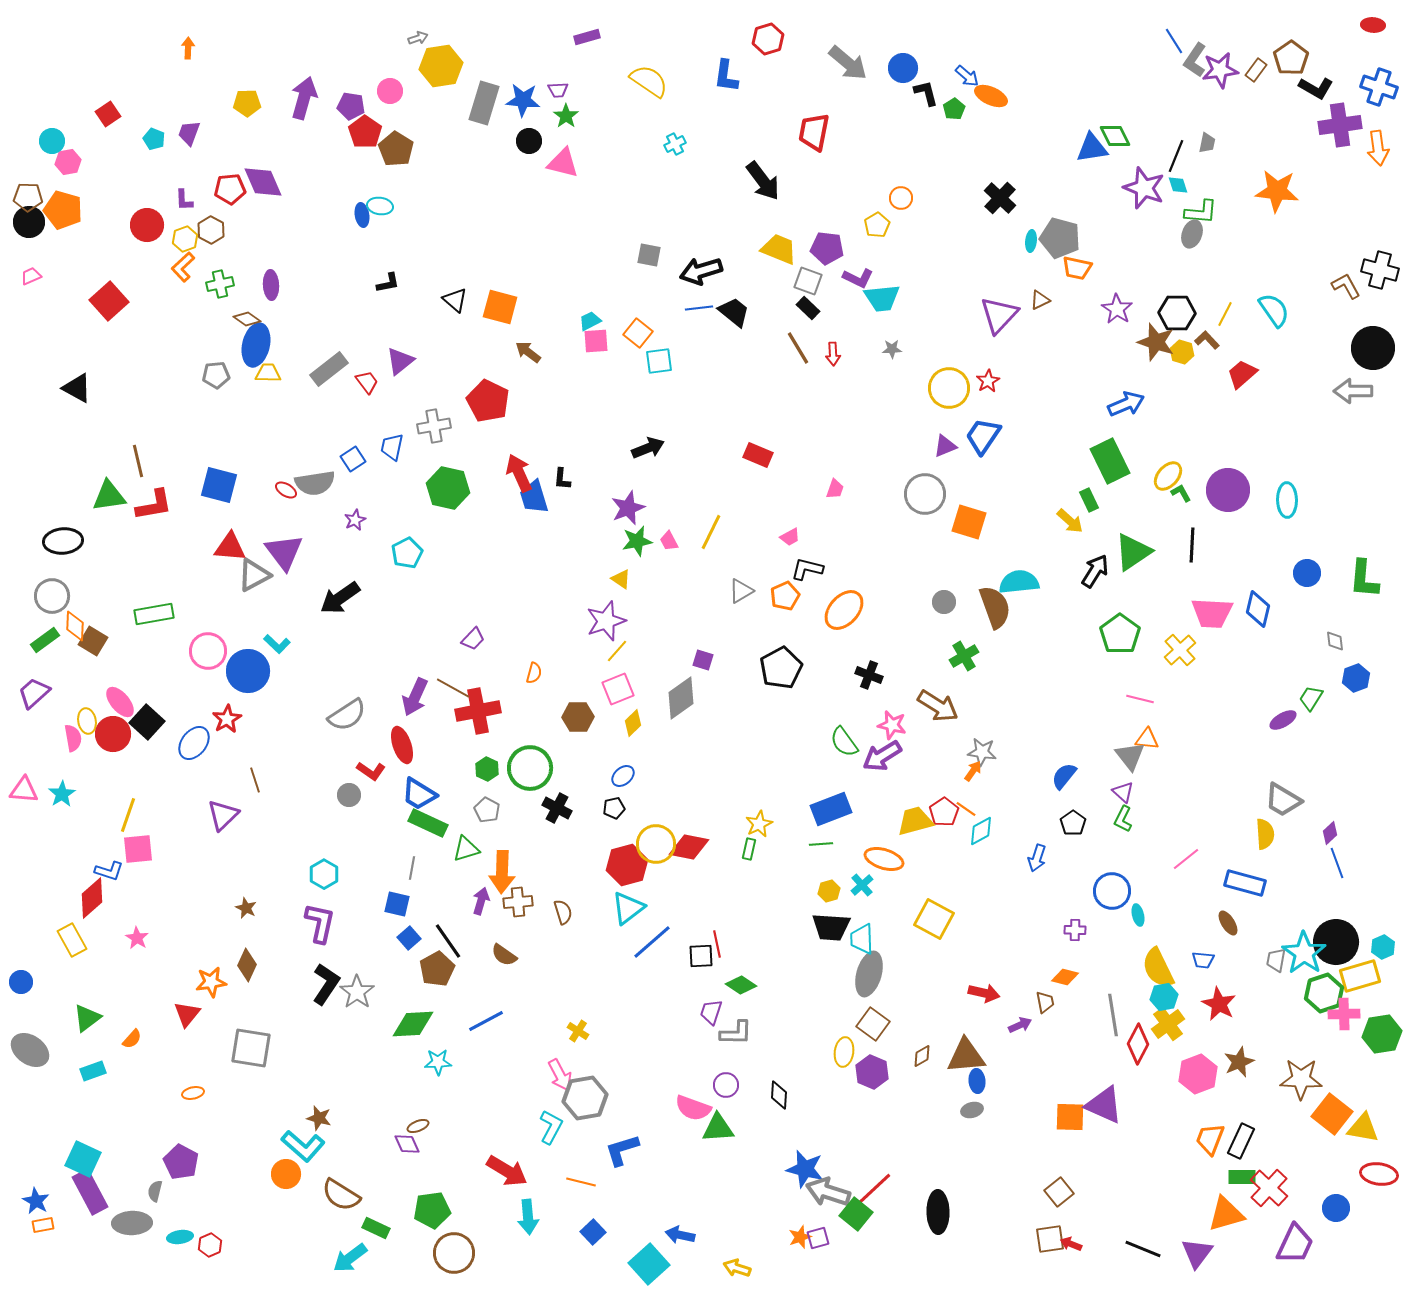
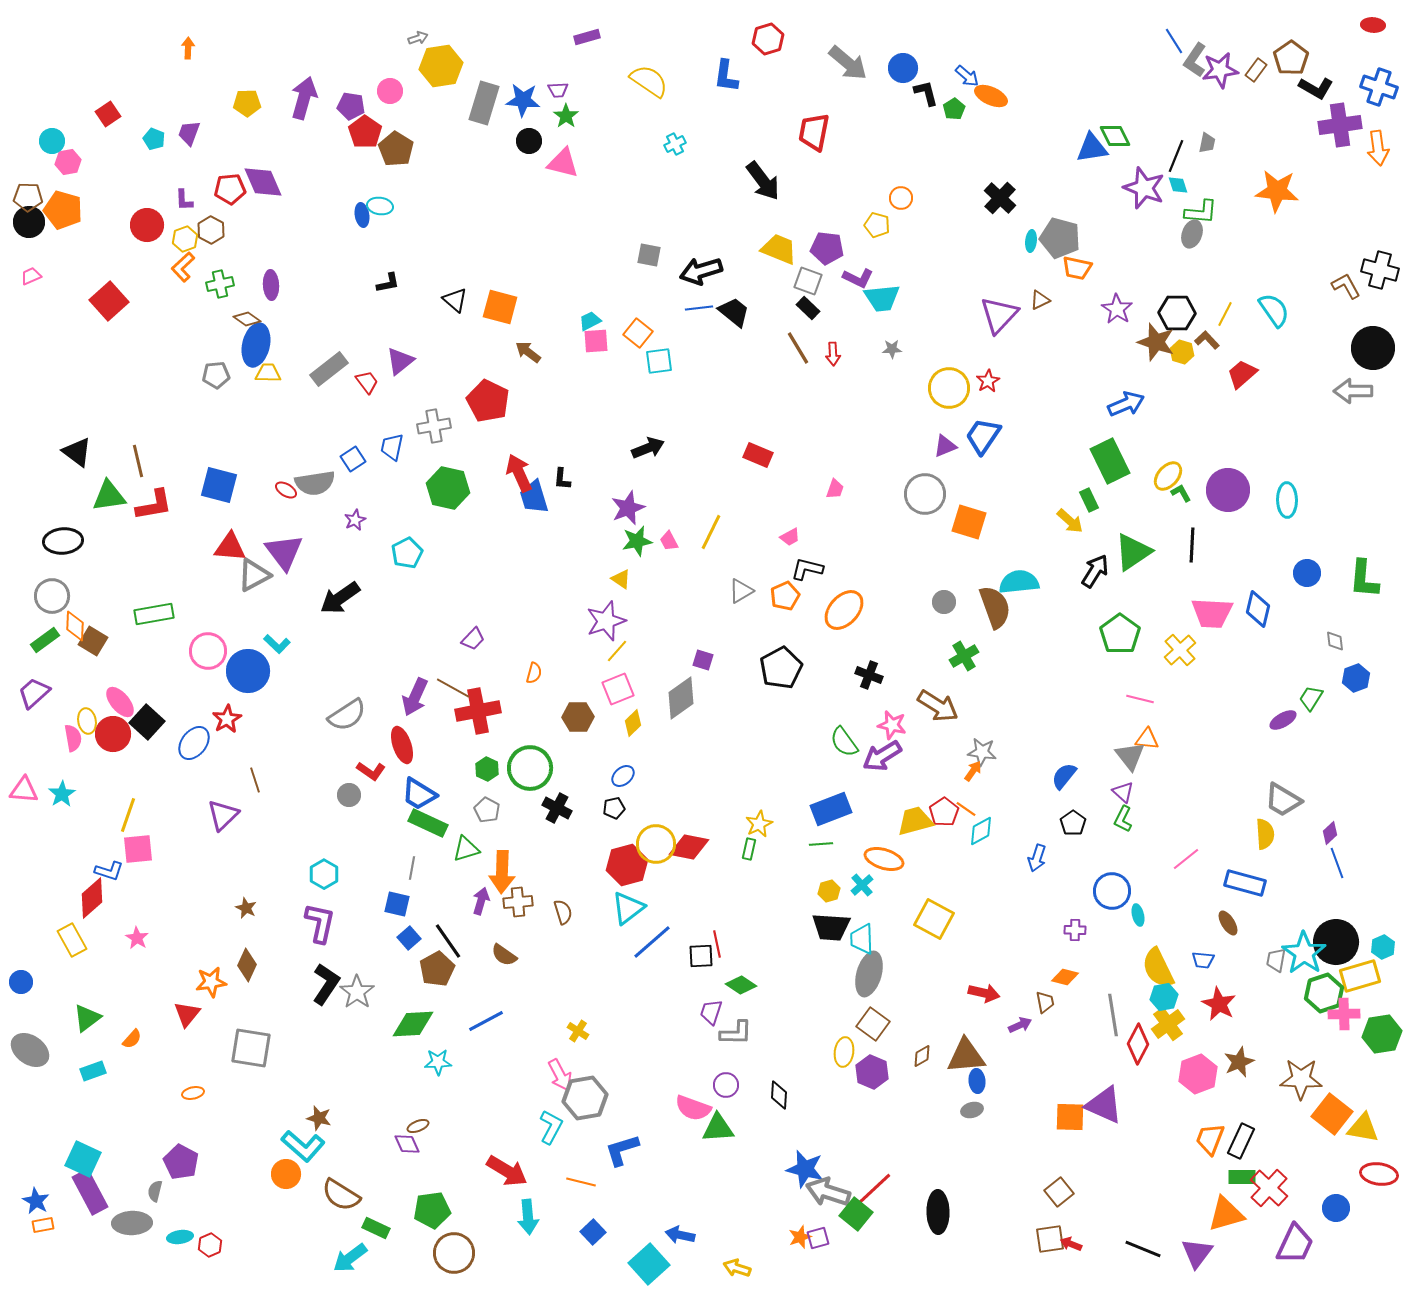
yellow pentagon at (877, 225): rotated 25 degrees counterclockwise
black triangle at (77, 388): moved 64 px down; rotated 8 degrees clockwise
